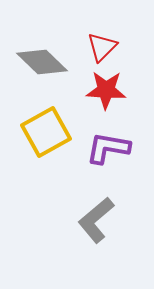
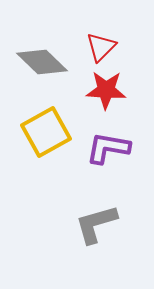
red triangle: moved 1 px left
gray L-shape: moved 4 px down; rotated 24 degrees clockwise
